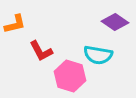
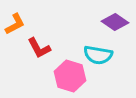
orange L-shape: rotated 15 degrees counterclockwise
red L-shape: moved 2 px left, 3 px up
